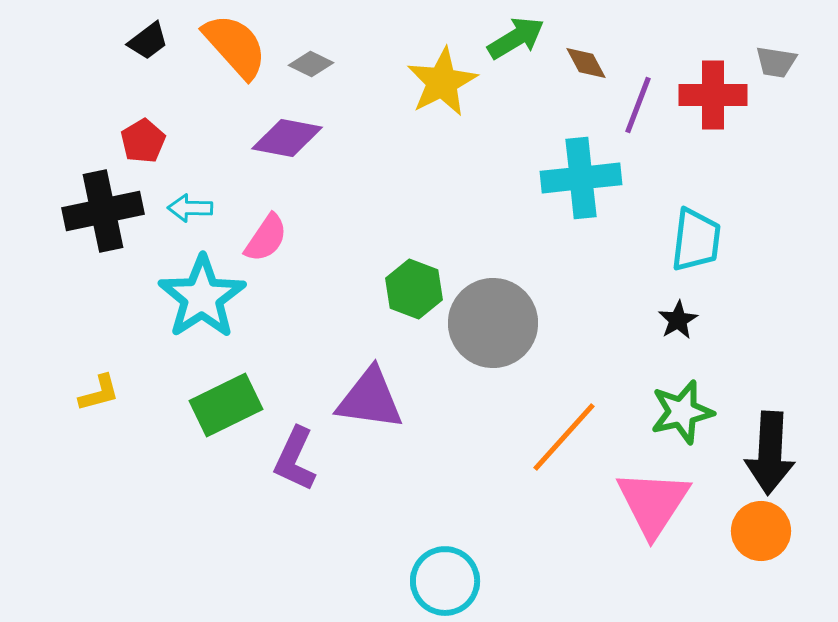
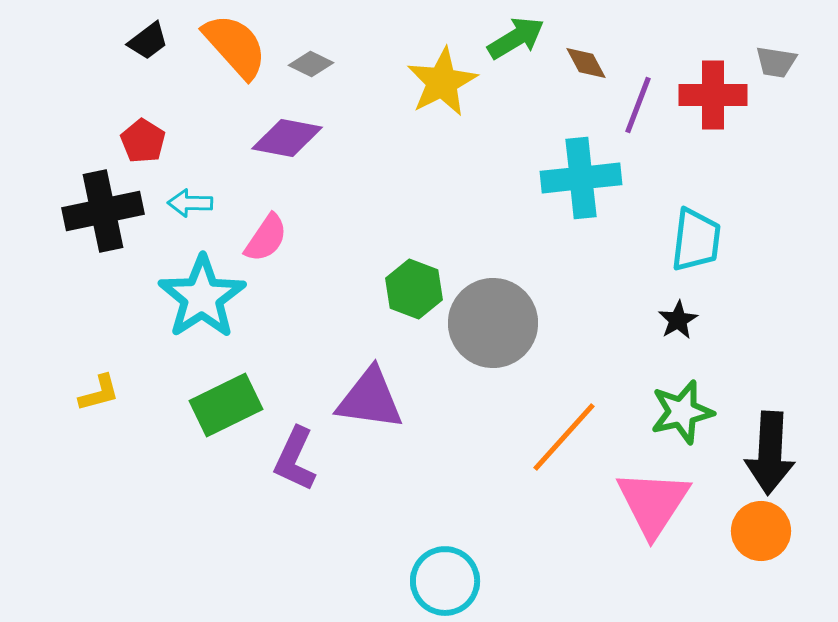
red pentagon: rotated 9 degrees counterclockwise
cyan arrow: moved 5 px up
